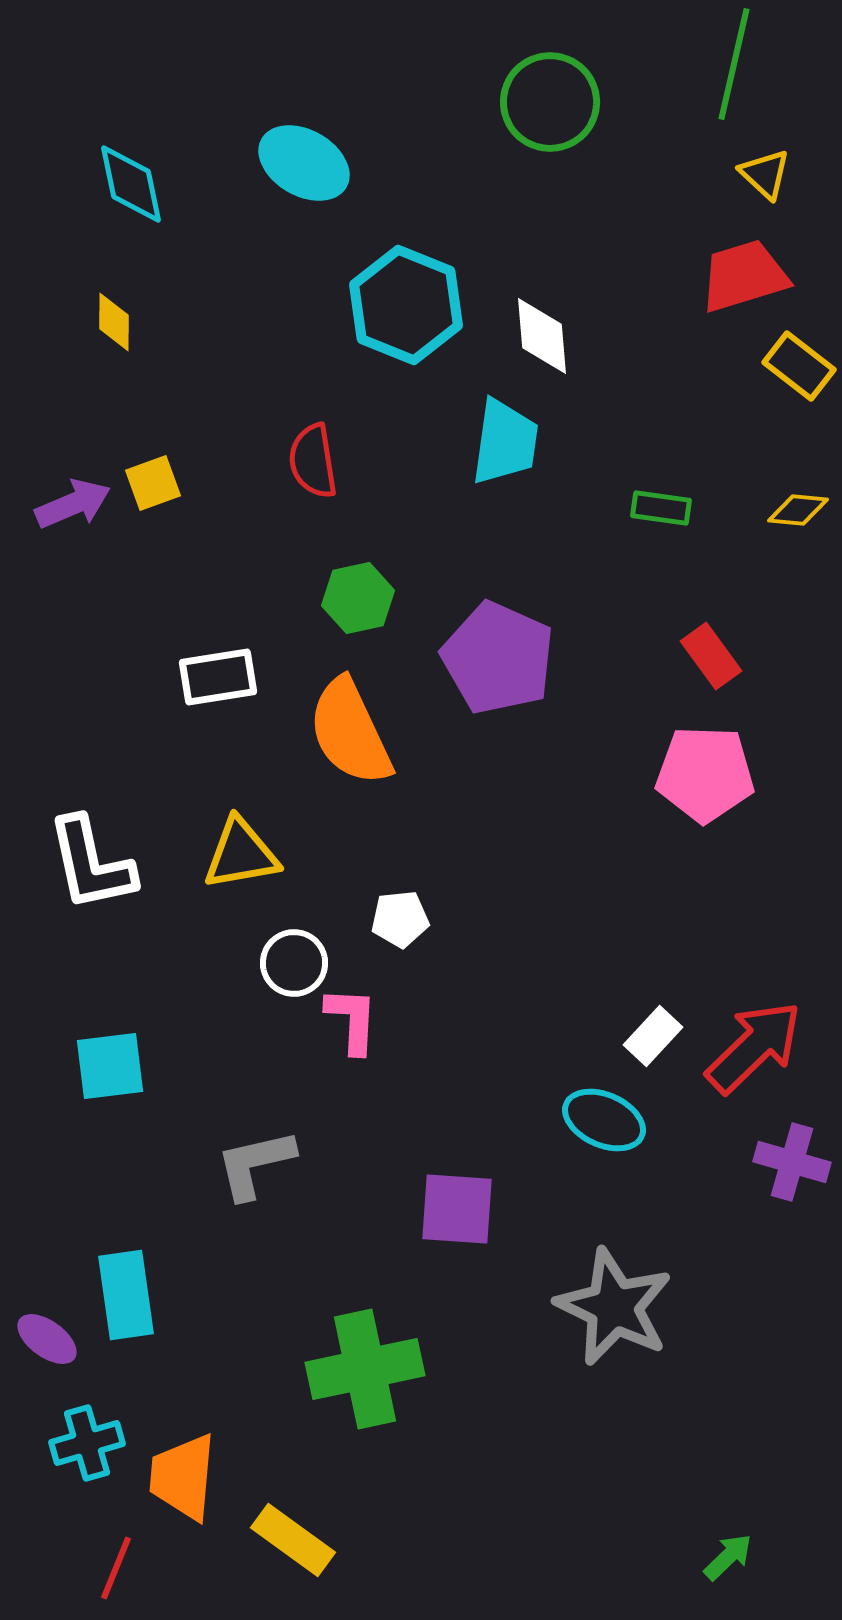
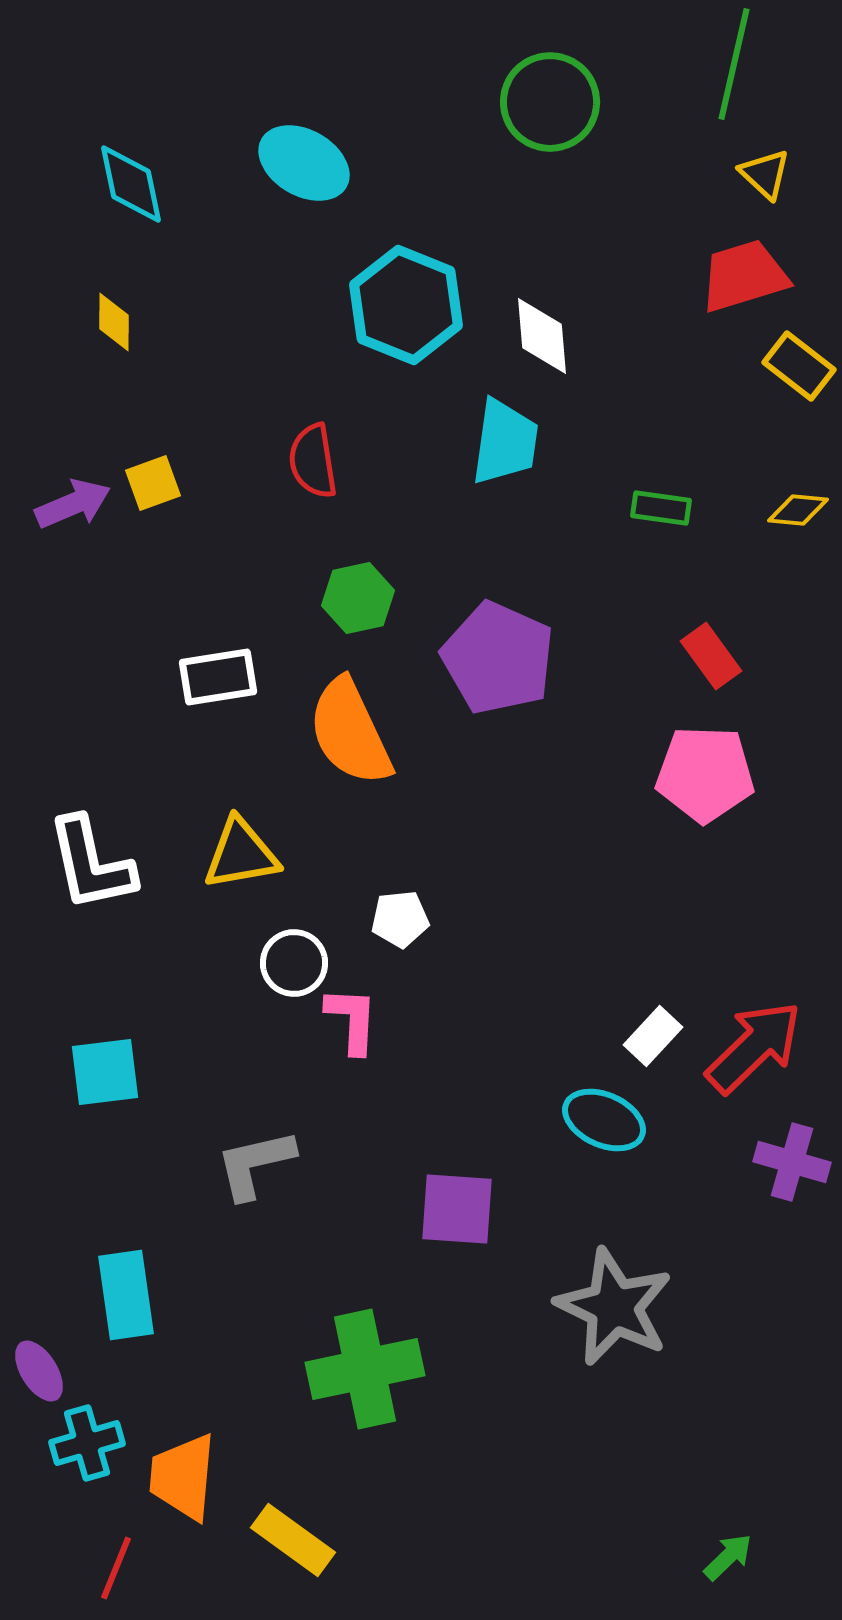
cyan square at (110, 1066): moved 5 px left, 6 px down
purple ellipse at (47, 1339): moved 8 px left, 32 px down; rotated 22 degrees clockwise
